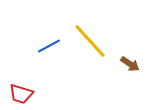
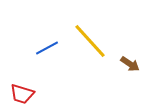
blue line: moved 2 px left, 2 px down
red trapezoid: moved 1 px right
